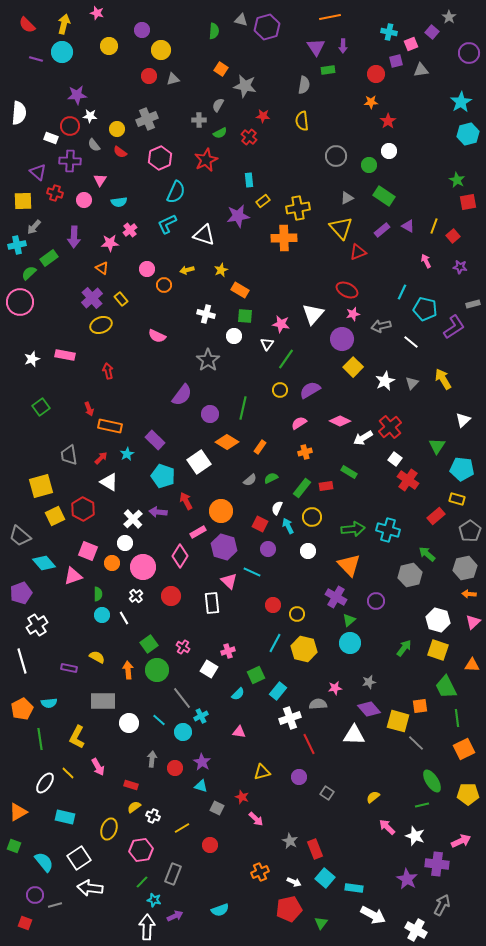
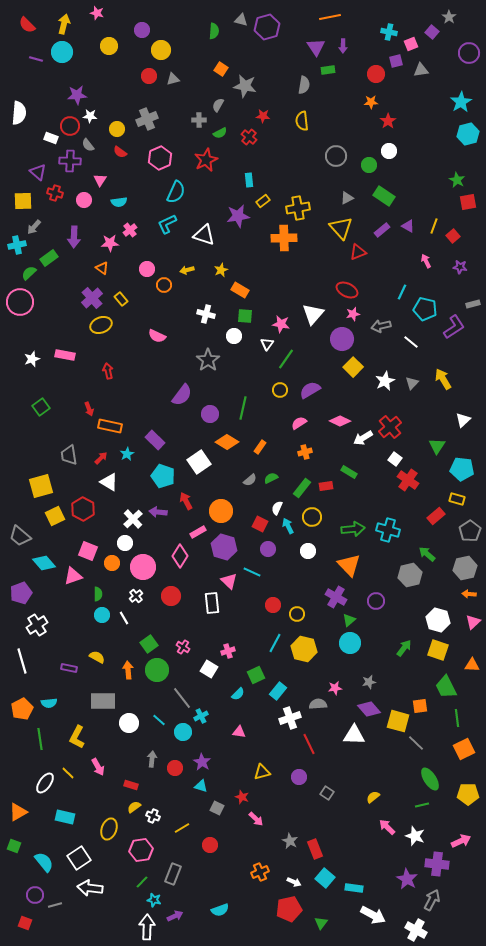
gray semicircle at (94, 145): moved 6 px left
green ellipse at (432, 781): moved 2 px left, 2 px up
gray arrow at (442, 905): moved 10 px left, 5 px up
